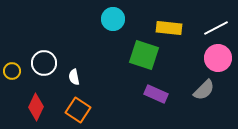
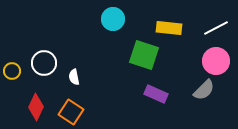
pink circle: moved 2 px left, 3 px down
orange square: moved 7 px left, 2 px down
